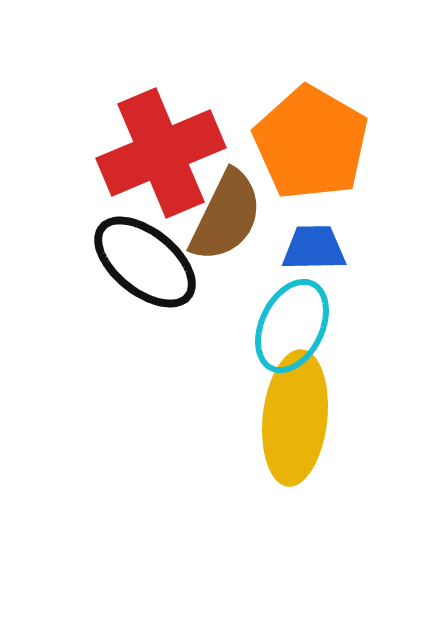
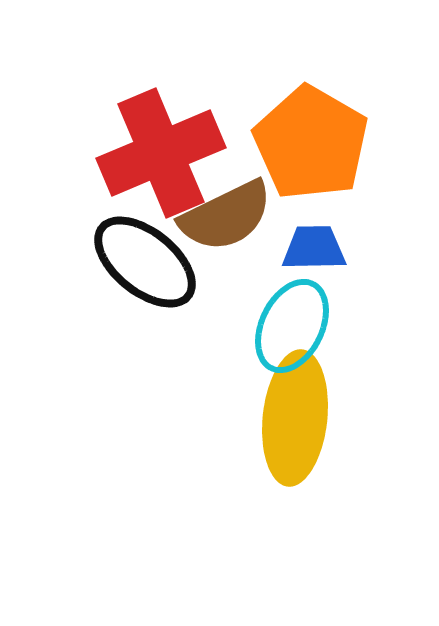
brown semicircle: rotated 38 degrees clockwise
